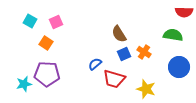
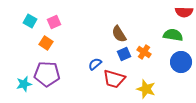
pink square: moved 2 px left
blue circle: moved 2 px right, 5 px up
